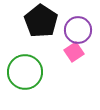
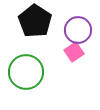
black pentagon: moved 6 px left
green circle: moved 1 px right
